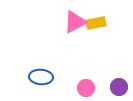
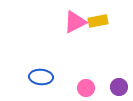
yellow rectangle: moved 2 px right, 2 px up
